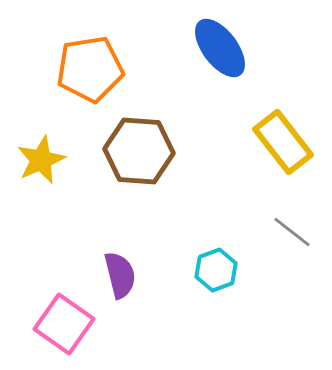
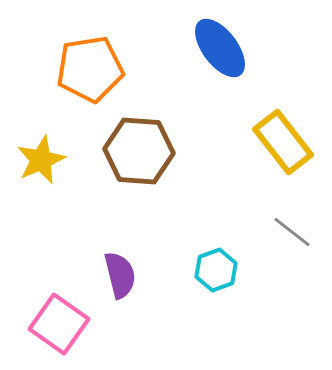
pink square: moved 5 px left
